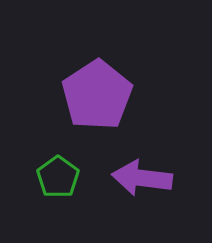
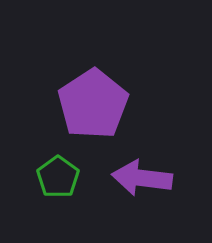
purple pentagon: moved 4 px left, 9 px down
